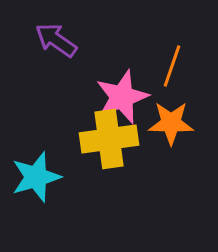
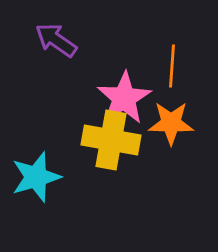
orange line: rotated 15 degrees counterclockwise
pink star: moved 2 px right, 1 px down; rotated 10 degrees counterclockwise
yellow cross: moved 2 px right, 1 px down; rotated 18 degrees clockwise
